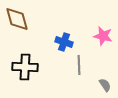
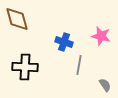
pink star: moved 2 px left
gray line: rotated 12 degrees clockwise
